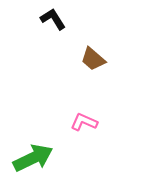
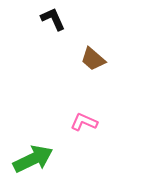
black L-shape: rotated 8 degrees clockwise
green arrow: moved 1 px down
